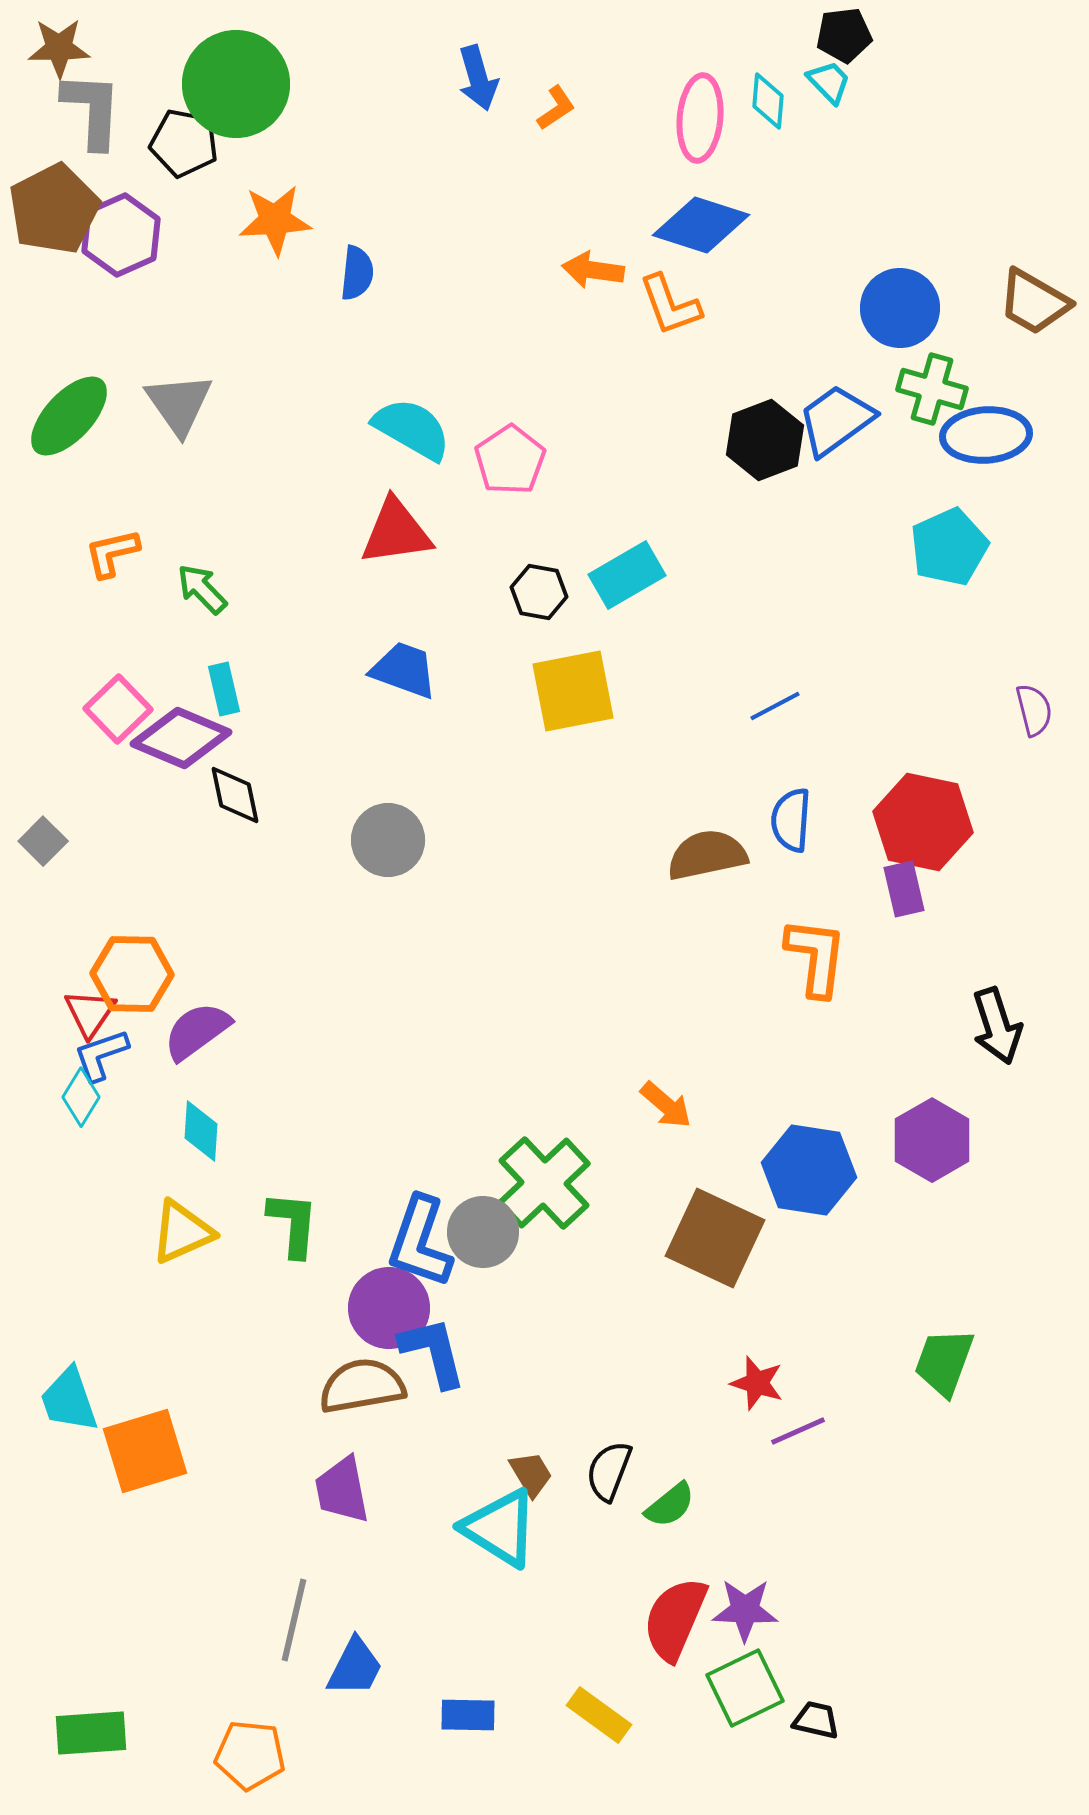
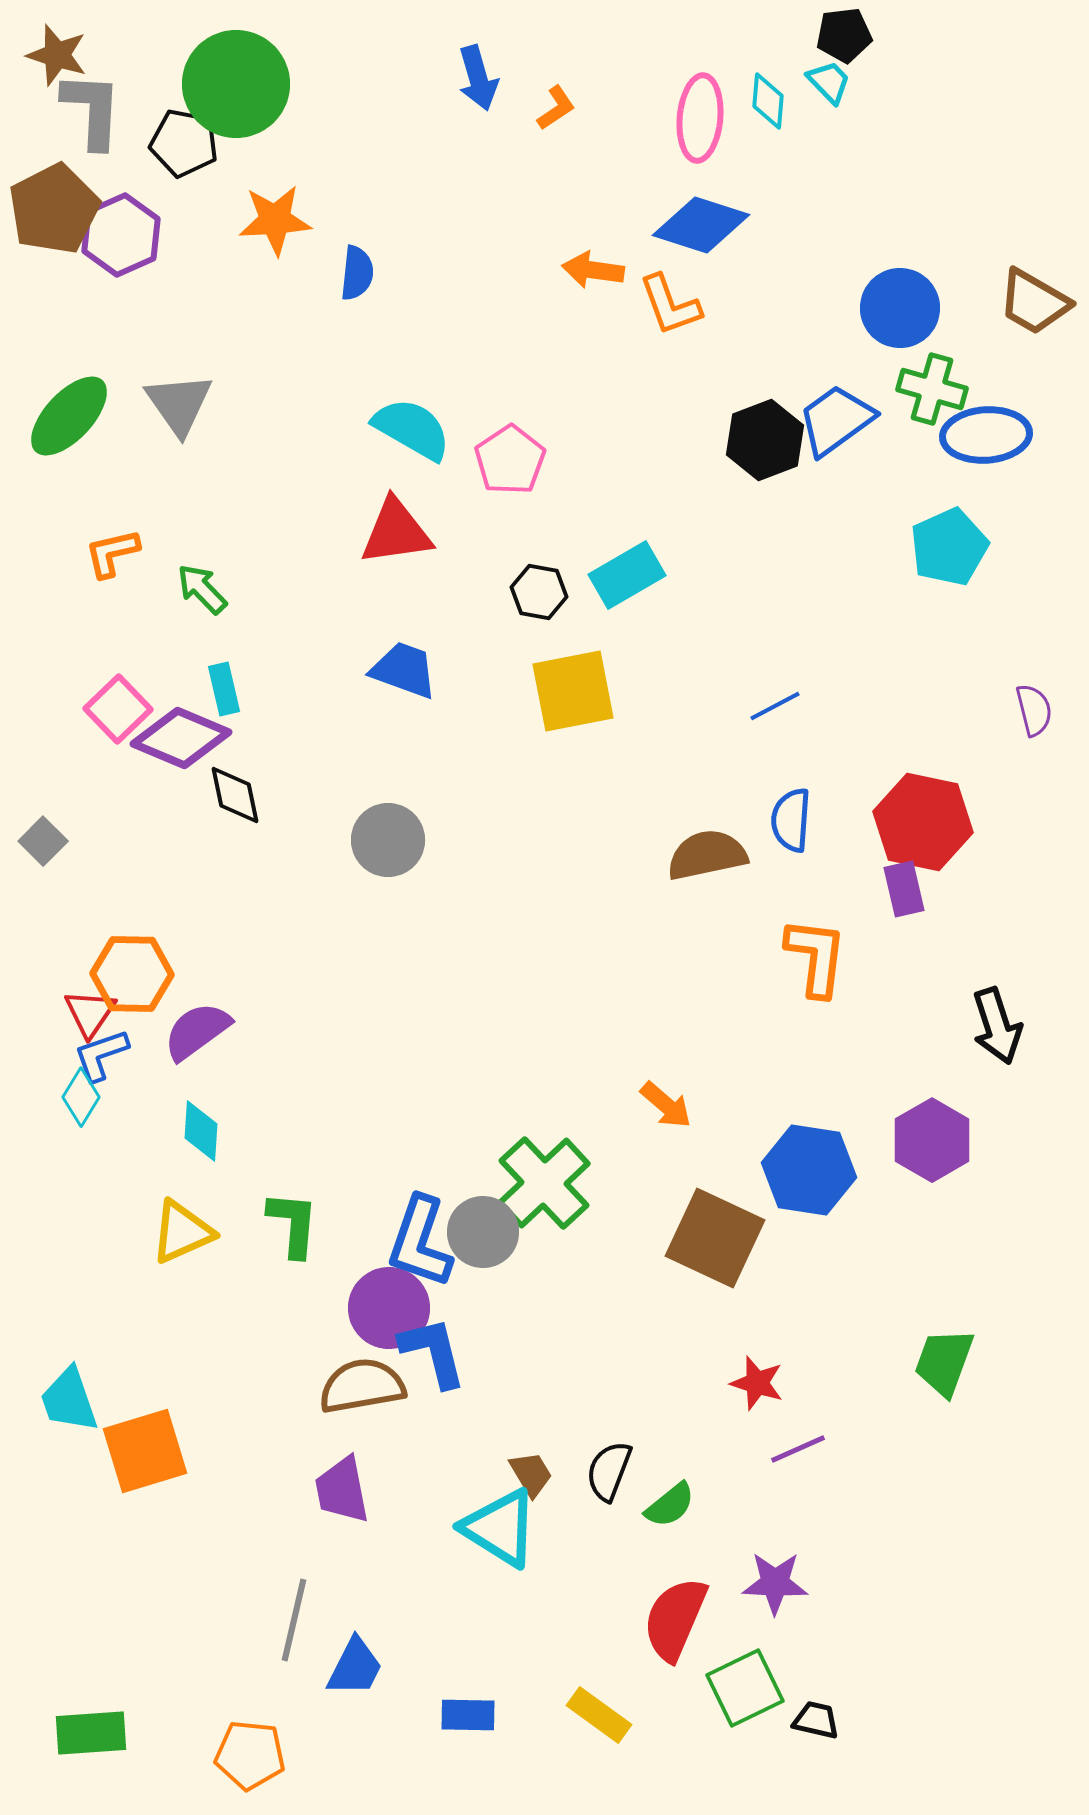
brown star at (59, 48): moved 2 px left, 7 px down; rotated 18 degrees clockwise
purple line at (798, 1431): moved 18 px down
purple star at (745, 1610): moved 30 px right, 27 px up
